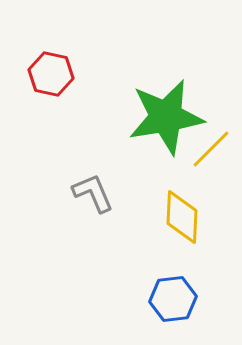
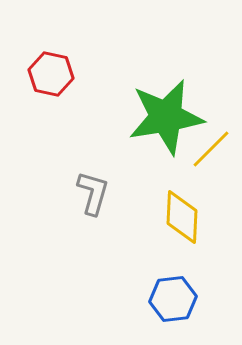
gray L-shape: rotated 39 degrees clockwise
